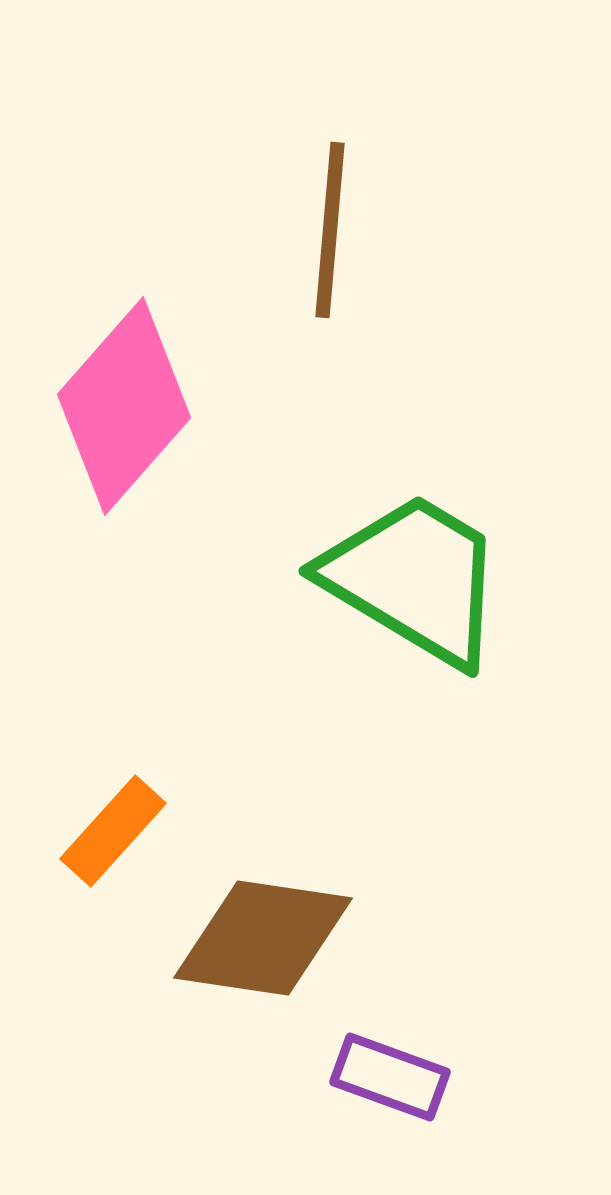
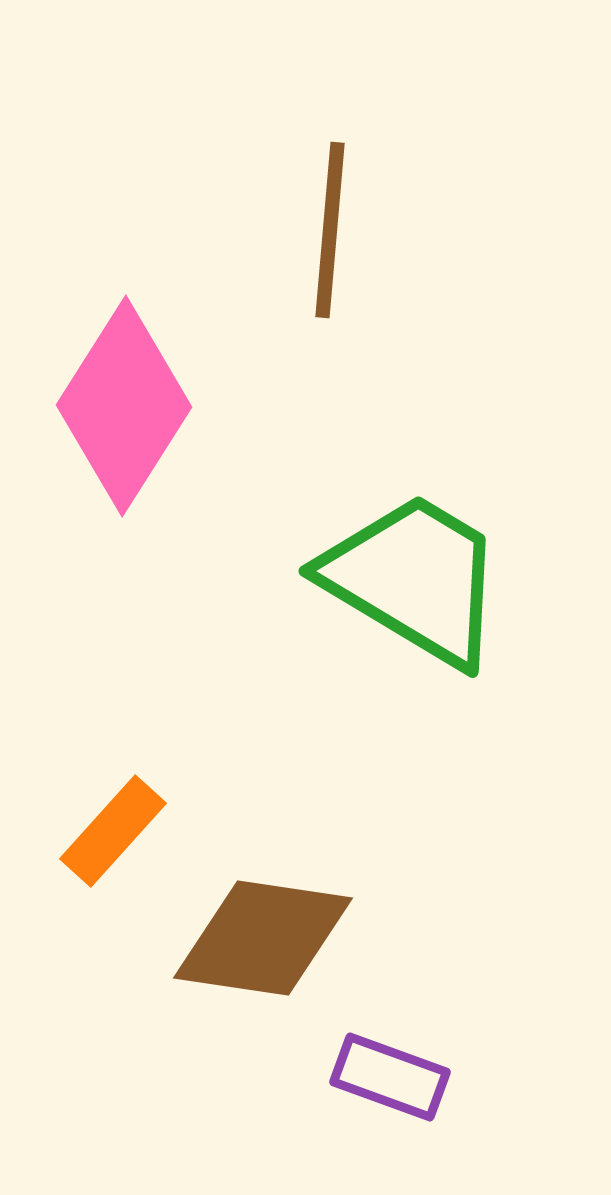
pink diamond: rotated 9 degrees counterclockwise
